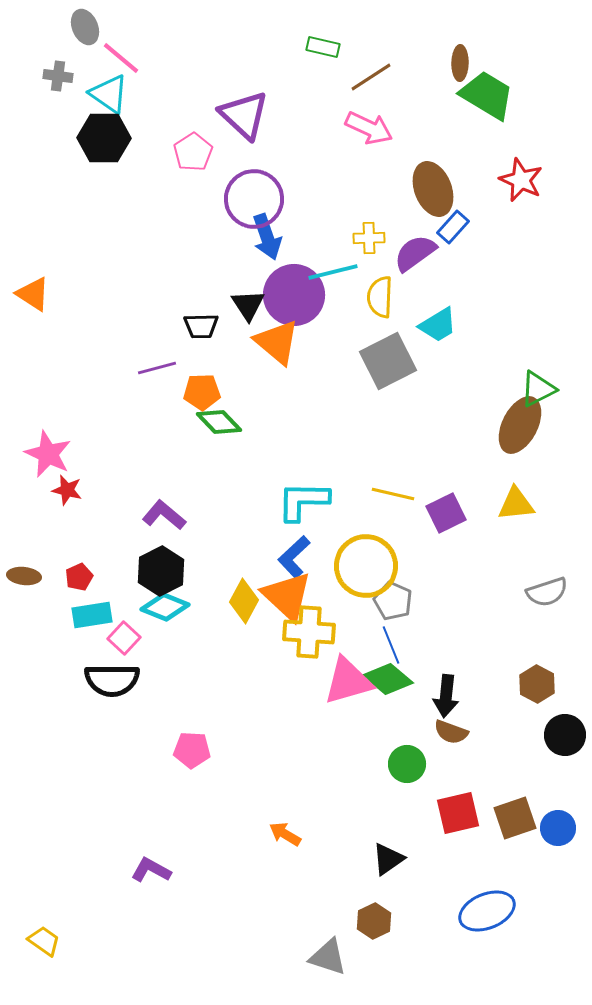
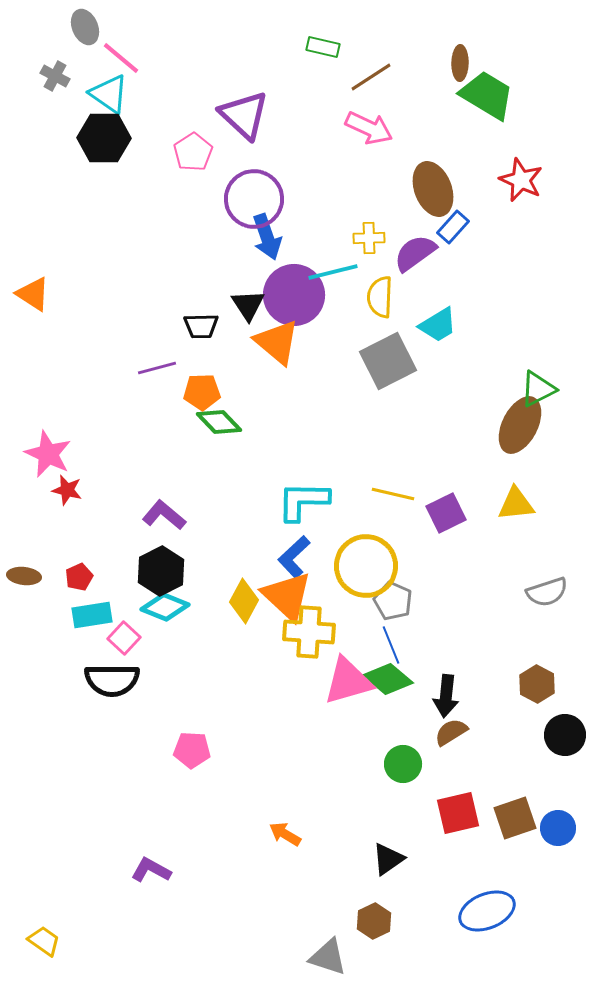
gray cross at (58, 76): moved 3 px left; rotated 20 degrees clockwise
brown semicircle at (451, 732): rotated 128 degrees clockwise
green circle at (407, 764): moved 4 px left
